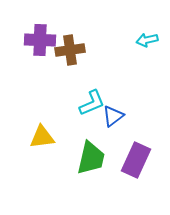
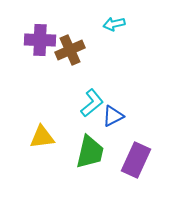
cyan arrow: moved 33 px left, 16 px up
brown cross: rotated 16 degrees counterclockwise
cyan L-shape: rotated 16 degrees counterclockwise
blue triangle: rotated 10 degrees clockwise
green trapezoid: moved 1 px left, 6 px up
